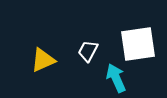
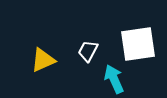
cyan arrow: moved 2 px left, 1 px down
